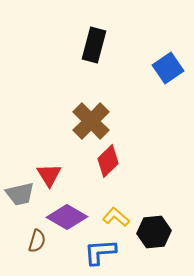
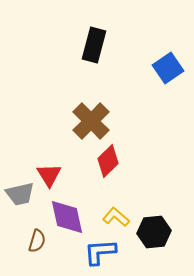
purple diamond: rotated 48 degrees clockwise
